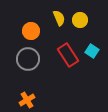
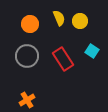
yellow circle: moved 1 px down
orange circle: moved 1 px left, 7 px up
red rectangle: moved 5 px left, 4 px down
gray circle: moved 1 px left, 3 px up
